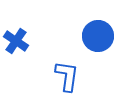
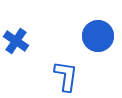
blue L-shape: moved 1 px left
